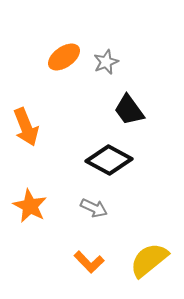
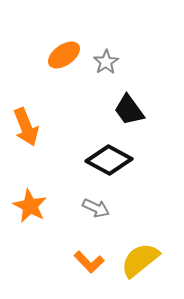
orange ellipse: moved 2 px up
gray star: rotated 10 degrees counterclockwise
gray arrow: moved 2 px right
yellow semicircle: moved 9 px left
